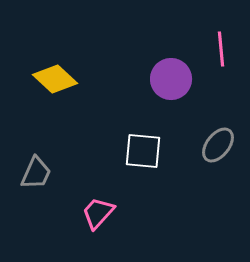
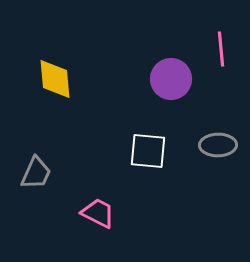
yellow diamond: rotated 42 degrees clockwise
gray ellipse: rotated 51 degrees clockwise
white square: moved 5 px right
pink trapezoid: rotated 75 degrees clockwise
